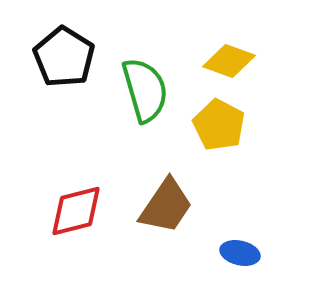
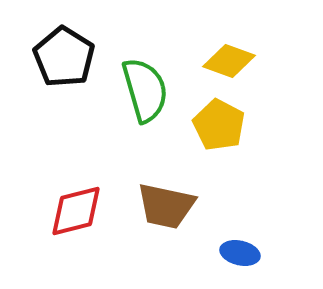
brown trapezoid: rotated 68 degrees clockwise
